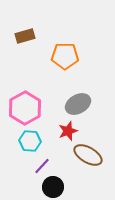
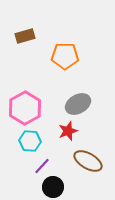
brown ellipse: moved 6 px down
